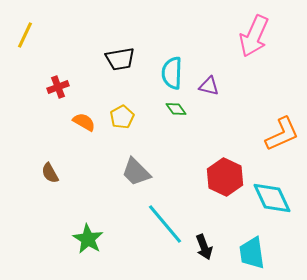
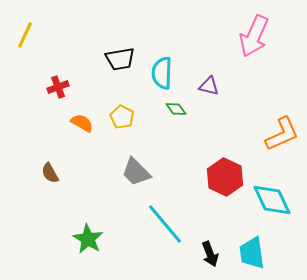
cyan semicircle: moved 10 px left
yellow pentagon: rotated 15 degrees counterclockwise
orange semicircle: moved 2 px left, 1 px down
cyan diamond: moved 2 px down
black arrow: moved 6 px right, 7 px down
